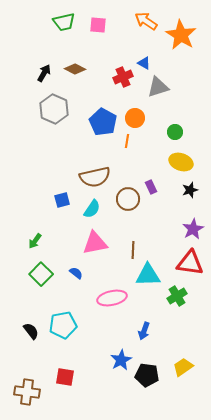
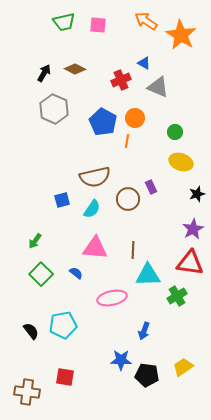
red cross: moved 2 px left, 3 px down
gray triangle: rotated 40 degrees clockwise
black star: moved 7 px right, 4 px down
pink triangle: moved 5 px down; rotated 16 degrees clockwise
blue star: rotated 30 degrees clockwise
